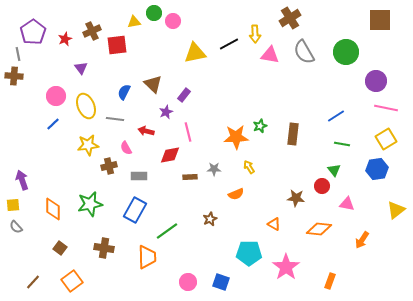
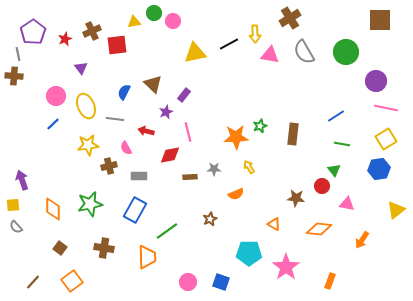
blue hexagon at (377, 169): moved 2 px right
